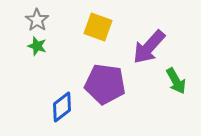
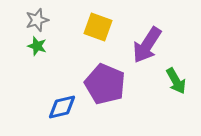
gray star: rotated 20 degrees clockwise
purple arrow: moved 2 px left, 2 px up; rotated 9 degrees counterclockwise
purple pentagon: rotated 15 degrees clockwise
blue diamond: rotated 24 degrees clockwise
